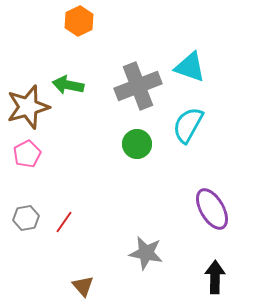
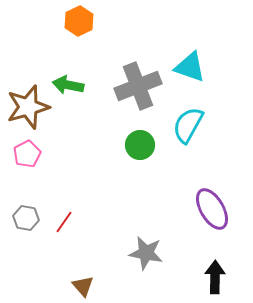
green circle: moved 3 px right, 1 px down
gray hexagon: rotated 20 degrees clockwise
